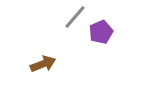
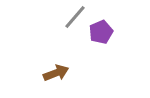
brown arrow: moved 13 px right, 9 px down
